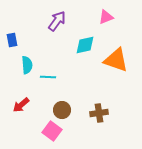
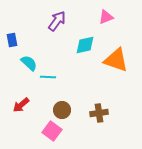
cyan semicircle: moved 2 px right, 2 px up; rotated 42 degrees counterclockwise
